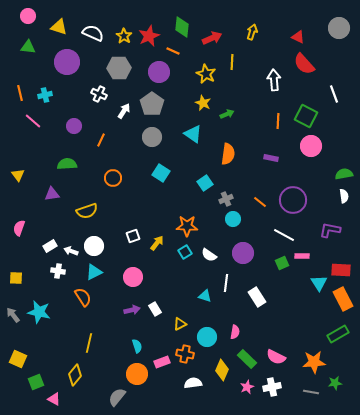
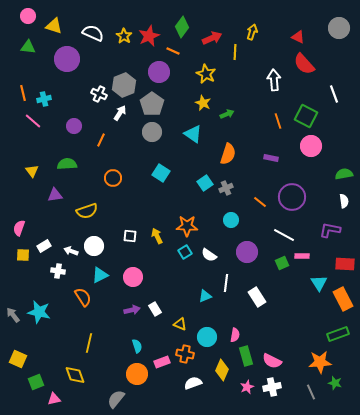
yellow triangle at (59, 27): moved 5 px left, 1 px up
green diamond at (182, 27): rotated 30 degrees clockwise
purple circle at (67, 62): moved 3 px up
yellow line at (232, 62): moved 3 px right, 10 px up
gray hexagon at (119, 68): moved 5 px right, 17 px down; rotated 20 degrees counterclockwise
orange line at (20, 93): moved 3 px right
cyan cross at (45, 95): moved 1 px left, 4 px down
white arrow at (124, 111): moved 4 px left, 2 px down
orange line at (278, 121): rotated 21 degrees counterclockwise
gray circle at (152, 137): moved 5 px up
orange semicircle at (228, 154): rotated 10 degrees clockwise
yellow triangle at (18, 175): moved 14 px right, 4 px up
purple triangle at (52, 194): moved 3 px right, 1 px down
white semicircle at (344, 196): moved 5 px down
gray cross at (226, 199): moved 11 px up
purple circle at (293, 200): moved 1 px left, 3 px up
cyan circle at (233, 219): moved 2 px left, 1 px down
white square at (133, 236): moved 3 px left; rotated 24 degrees clockwise
yellow arrow at (157, 243): moved 7 px up; rotated 63 degrees counterclockwise
white rectangle at (50, 246): moved 6 px left
purple circle at (243, 253): moved 4 px right, 1 px up
red rectangle at (341, 270): moved 4 px right, 6 px up
cyan triangle at (94, 272): moved 6 px right, 3 px down
yellow square at (16, 278): moved 7 px right, 23 px up
cyan triangle at (205, 296): rotated 40 degrees counterclockwise
yellow triangle at (180, 324): rotated 48 degrees clockwise
pink semicircle at (235, 332): moved 3 px down
green rectangle at (338, 334): rotated 10 degrees clockwise
pink semicircle at (276, 357): moved 4 px left, 4 px down
green rectangle at (247, 359): moved 1 px left, 3 px up; rotated 30 degrees clockwise
orange star at (314, 362): moved 6 px right
yellow diamond at (75, 375): rotated 60 degrees counterclockwise
white semicircle at (193, 383): rotated 12 degrees counterclockwise
green star at (335, 383): rotated 24 degrees clockwise
gray line at (311, 392): rotated 56 degrees clockwise
gray semicircle at (117, 397): moved 1 px left, 2 px down
pink triangle at (54, 399): rotated 40 degrees counterclockwise
